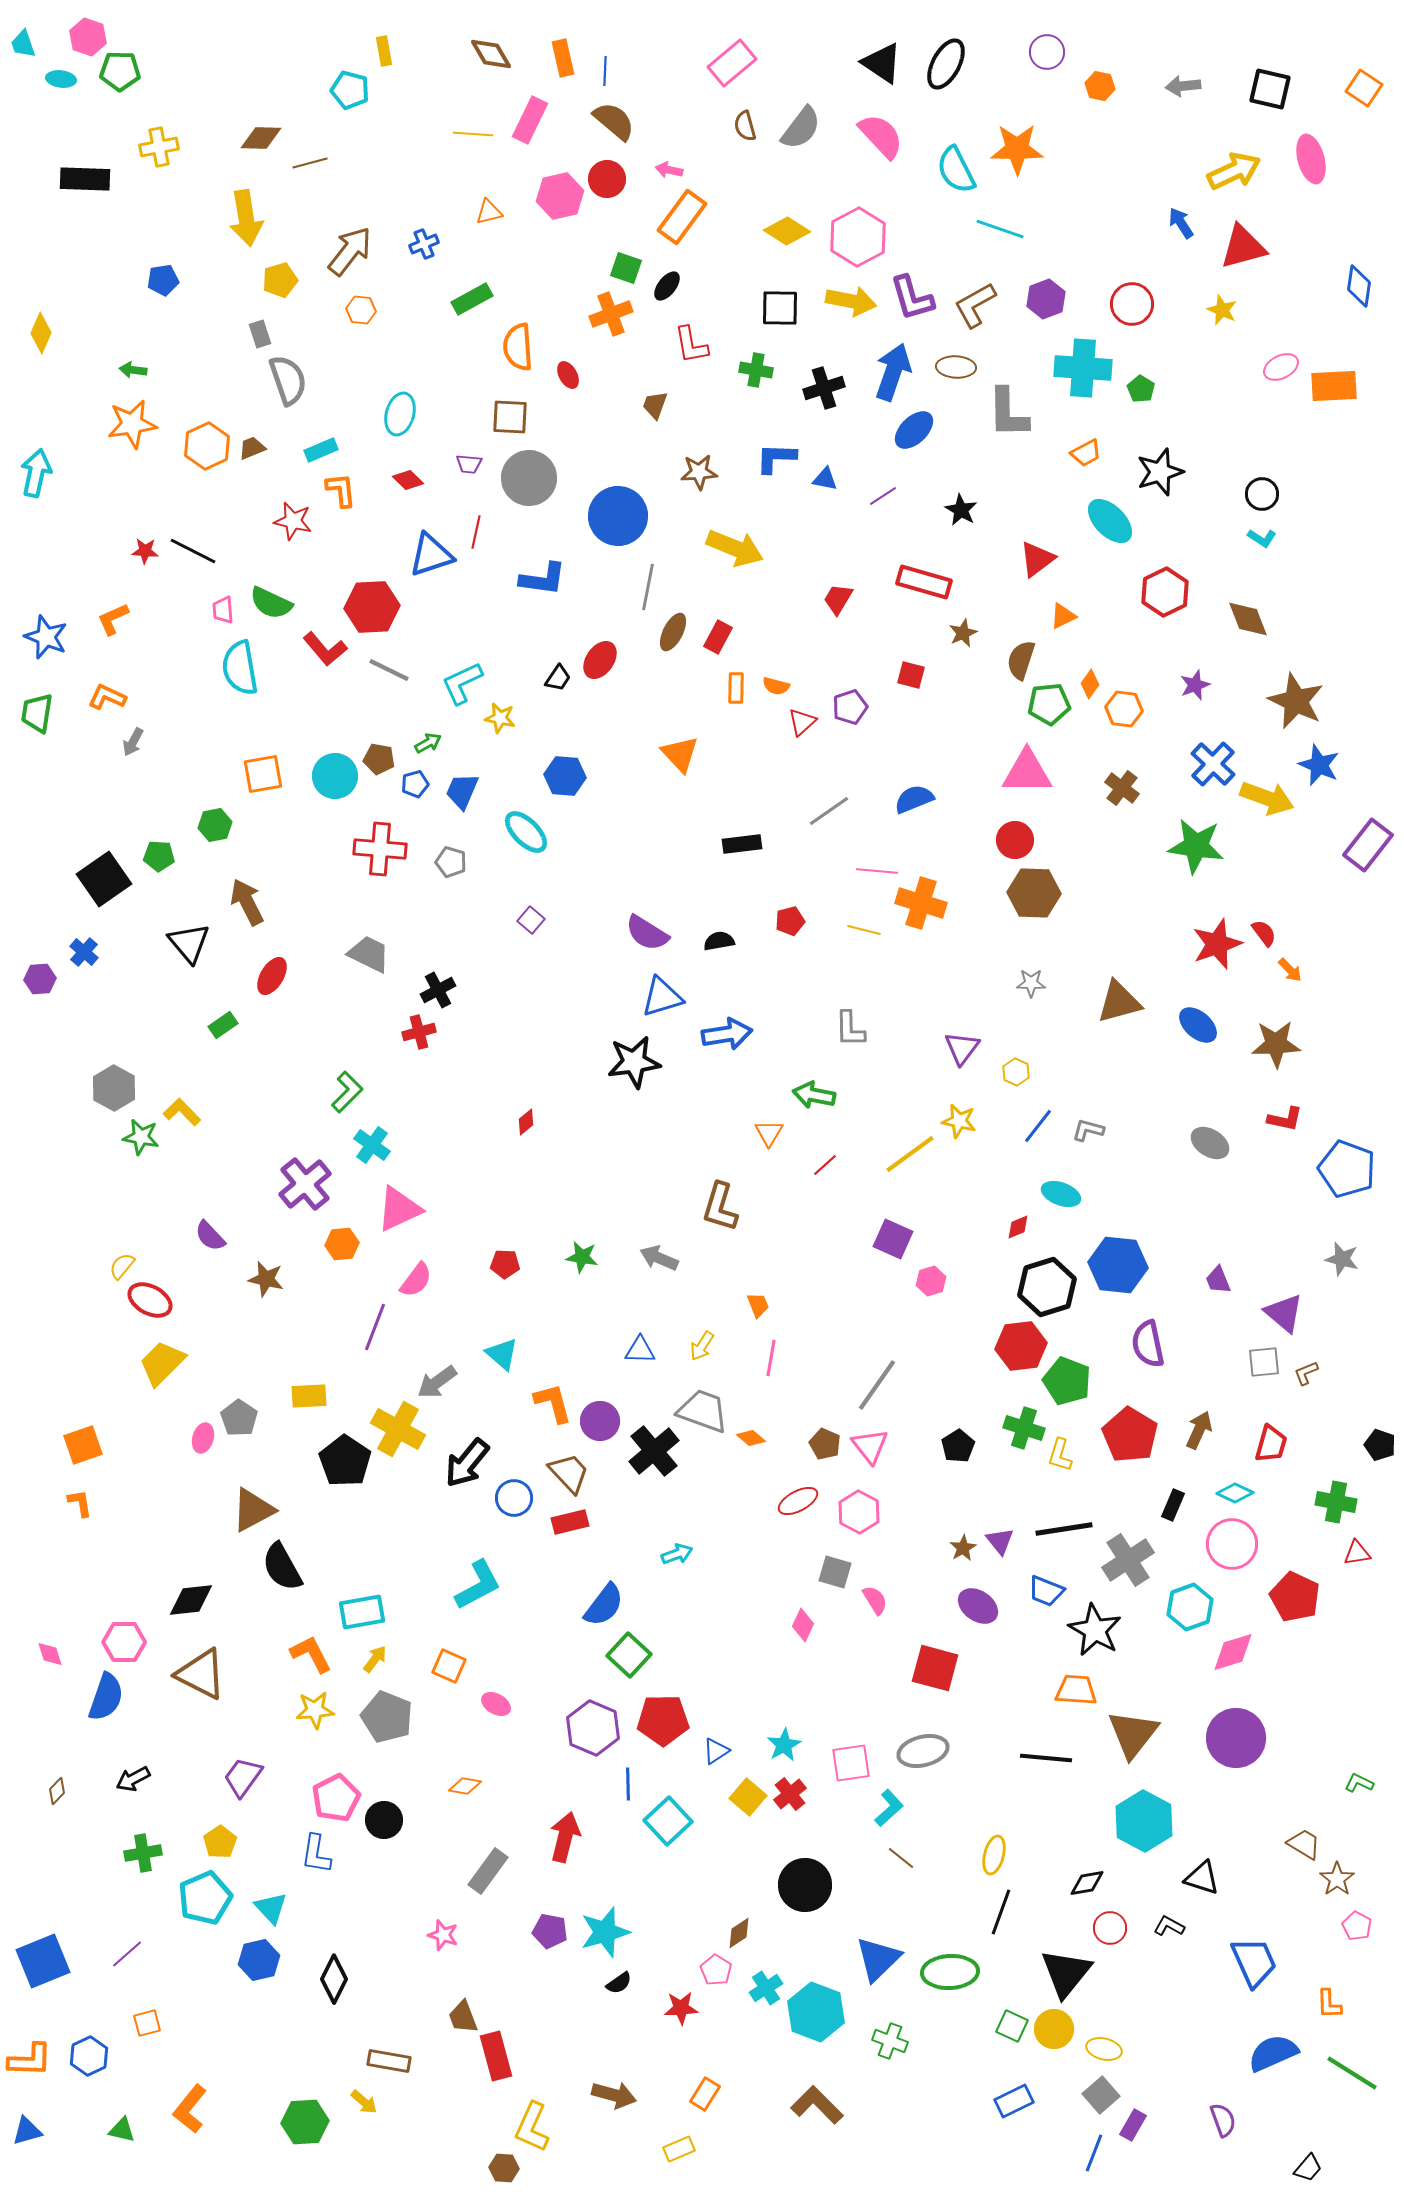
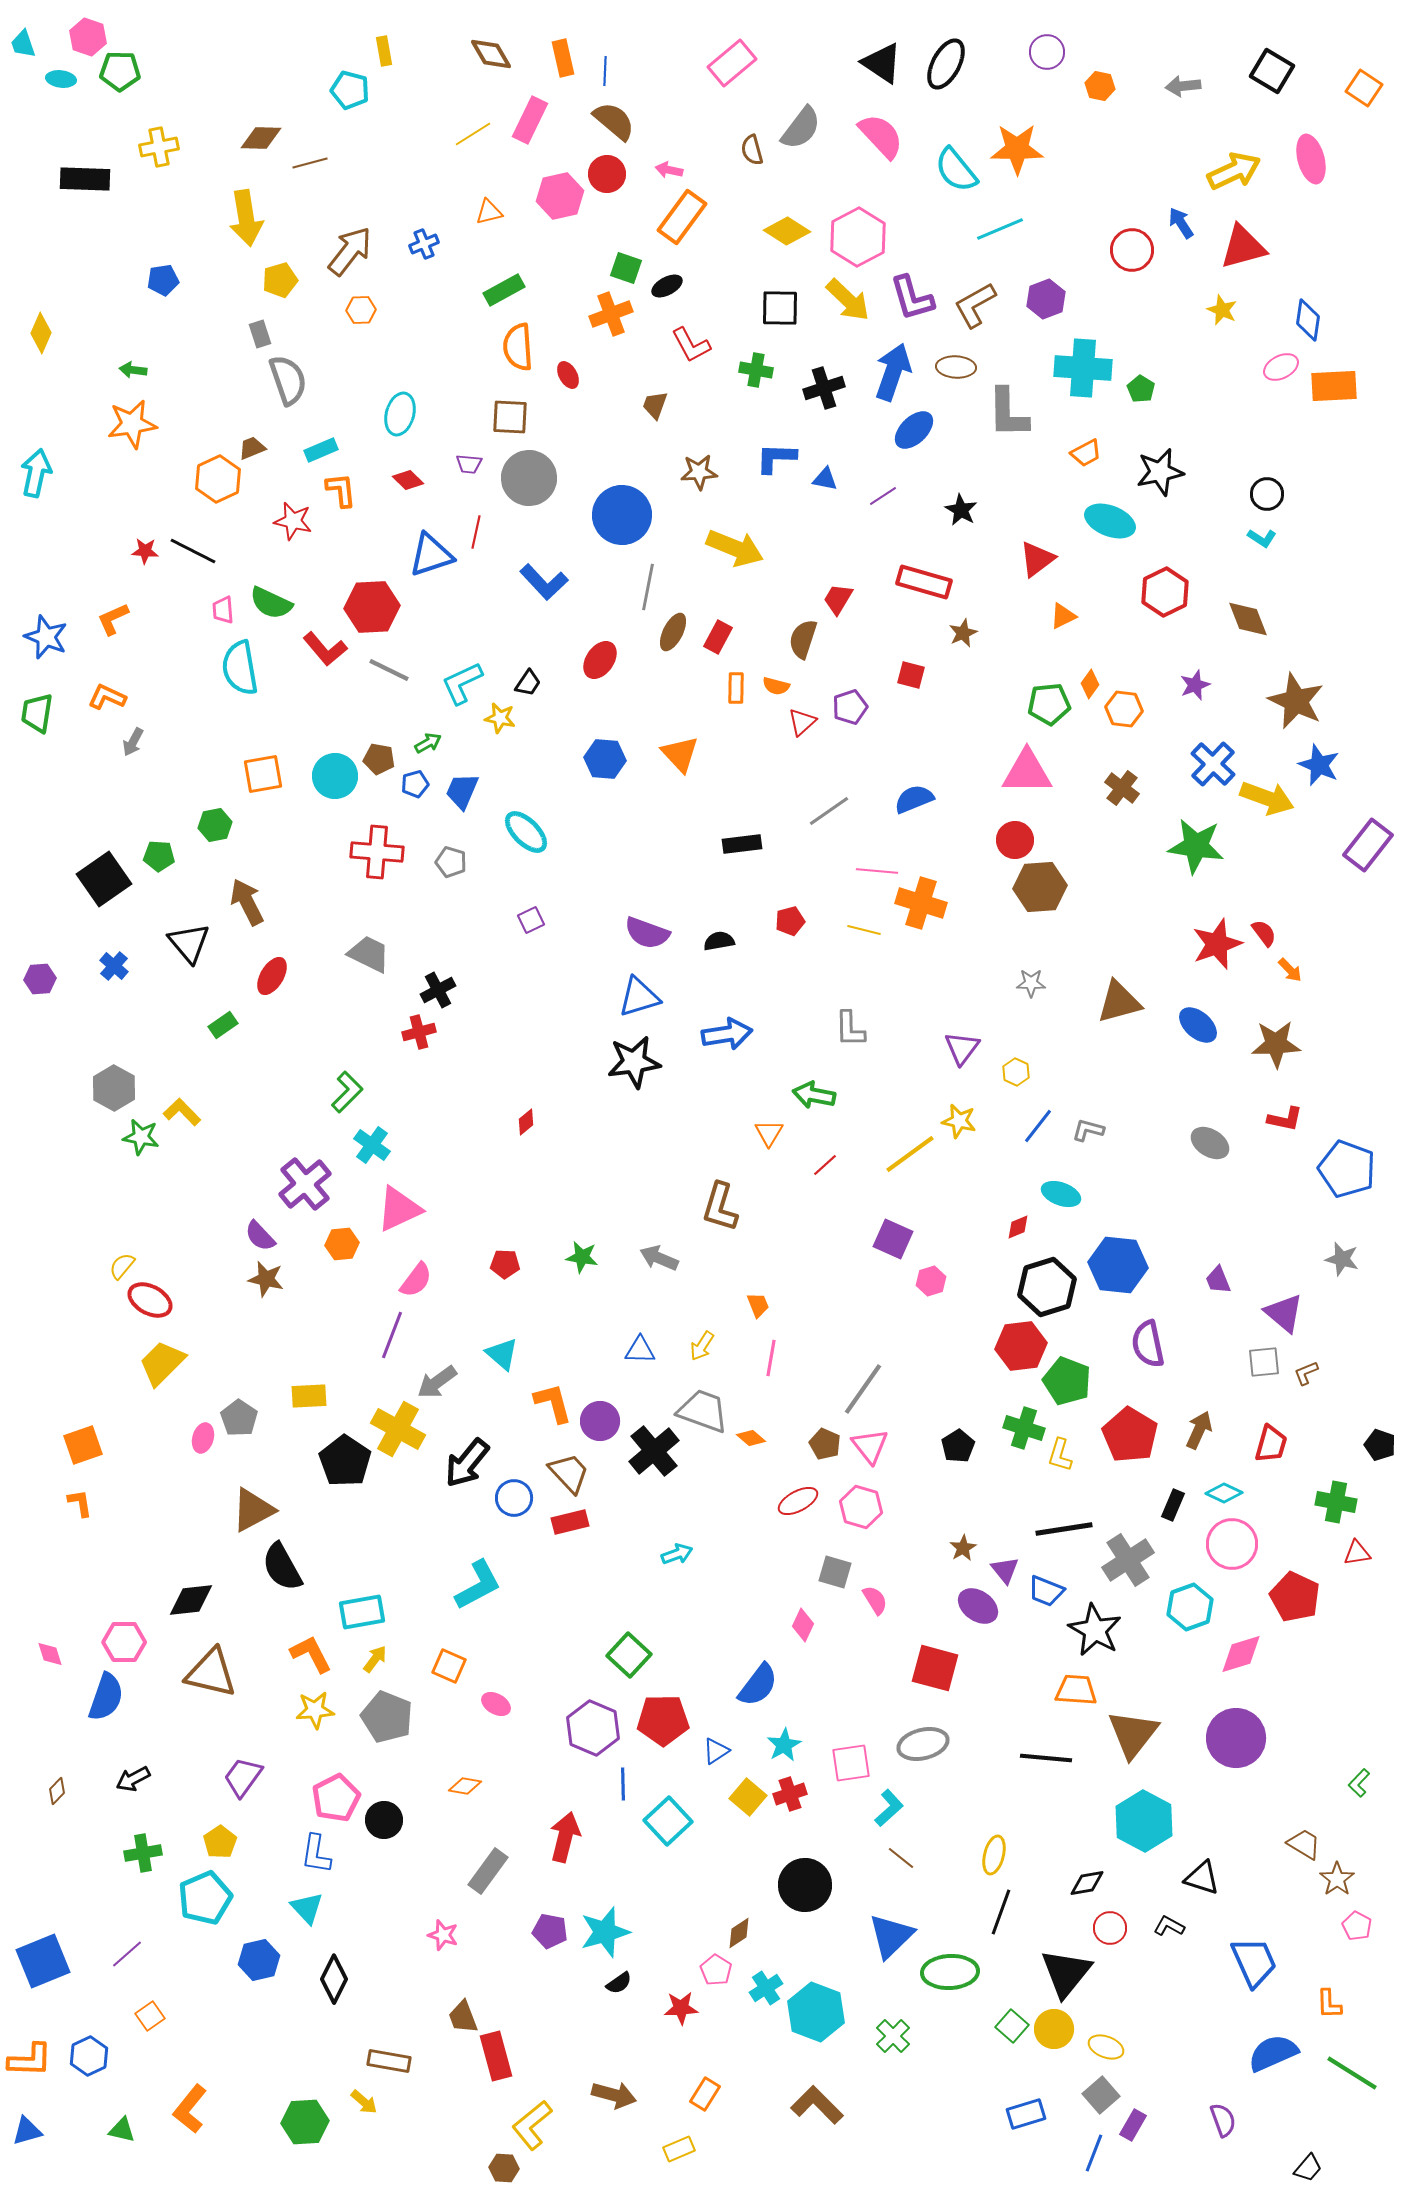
black square at (1270, 89): moved 2 px right, 18 px up; rotated 18 degrees clockwise
brown semicircle at (745, 126): moved 7 px right, 24 px down
yellow line at (473, 134): rotated 36 degrees counterclockwise
cyan semicircle at (956, 170): rotated 12 degrees counterclockwise
red circle at (607, 179): moved 5 px up
cyan line at (1000, 229): rotated 42 degrees counterclockwise
black ellipse at (667, 286): rotated 24 degrees clockwise
blue diamond at (1359, 286): moved 51 px left, 34 px down
green rectangle at (472, 299): moved 32 px right, 9 px up
yellow arrow at (851, 301): moved 3 px left, 1 px up; rotated 33 degrees clockwise
red circle at (1132, 304): moved 54 px up
orange hexagon at (361, 310): rotated 8 degrees counterclockwise
red L-shape at (691, 345): rotated 18 degrees counterclockwise
orange hexagon at (207, 446): moved 11 px right, 33 px down
black star at (1160, 472): rotated 6 degrees clockwise
black circle at (1262, 494): moved 5 px right
blue circle at (618, 516): moved 4 px right, 1 px up
cyan ellipse at (1110, 521): rotated 24 degrees counterclockwise
blue L-shape at (543, 579): moved 1 px right, 3 px down; rotated 39 degrees clockwise
brown semicircle at (1021, 660): moved 218 px left, 21 px up
black trapezoid at (558, 678): moved 30 px left, 5 px down
blue hexagon at (565, 776): moved 40 px right, 17 px up
red cross at (380, 849): moved 3 px left, 3 px down
brown hexagon at (1034, 893): moved 6 px right, 6 px up; rotated 6 degrees counterclockwise
purple square at (531, 920): rotated 24 degrees clockwise
purple semicircle at (647, 933): rotated 12 degrees counterclockwise
blue cross at (84, 952): moved 30 px right, 14 px down
blue triangle at (662, 997): moved 23 px left
purple semicircle at (210, 1236): moved 50 px right
purple line at (375, 1327): moved 17 px right, 8 px down
gray line at (877, 1385): moved 14 px left, 4 px down
cyan diamond at (1235, 1493): moved 11 px left
pink hexagon at (859, 1512): moved 2 px right, 5 px up; rotated 12 degrees counterclockwise
purple triangle at (1000, 1541): moved 5 px right, 29 px down
blue semicircle at (604, 1605): moved 154 px right, 80 px down
pink diamond at (1233, 1652): moved 8 px right, 2 px down
brown triangle at (201, 1674): moved 10 px right, 1 px up; rotated 14 degrees counterclockwise
gray ellipse at (923, 1751): moved 7 px up
green L-shape at (1359, 1783): rotated 72 degrees counterclockwise
blue line at (628, 1784): moved 5 px left
red cross at (790, 1794): rotated 20 degrees clockwise
cyan triangle at (271, 1908): moved 36 px right
blue triangle at (878, 1959): moved 13 px right, 23 px up
orange square at (147, 2023): moved 3 px right, 7 px up; rotated 20 degrees counterclockwise
green square at (1012, 2026): rotated 16 degrees clockwise
green cross at (890, 2041): moved 3 px right, 5 px up; rotated 24 degrees clockwise
yellow ellipse at (1104, 2049): moved 2 px right, 2 px up; rotated 8 degrees clockwise
blue rectangle at (1014, 2101): moved 12 px right, 13 px down; rotated 9 degrees clockwise
yellow L-shape at (532, 2127): moved 2 px up; rotated 27 degrees clockwise
